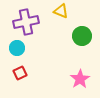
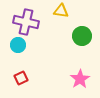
yellow triangle: rotated 14 degrees counterclockwise
purple cross: rotated 25 degrees clockwise
cyan circle: moved 1 px right, 3 px up
red square: moved 1 px right, 5 px down
